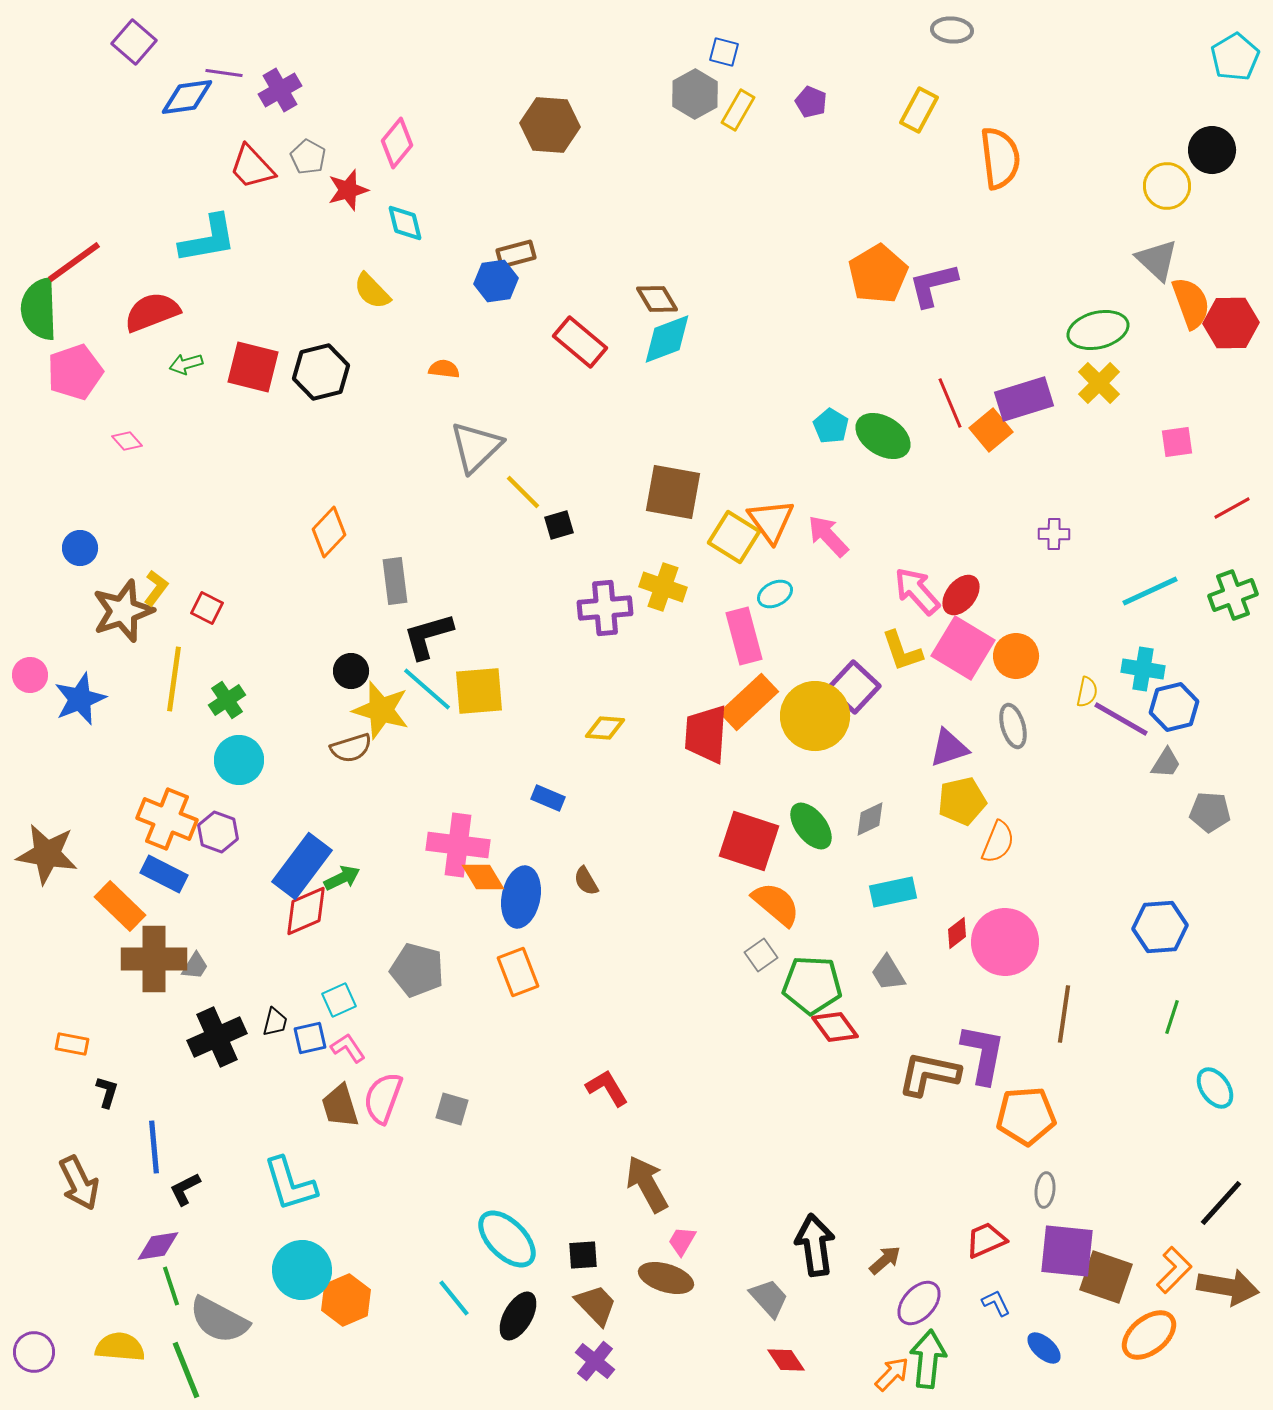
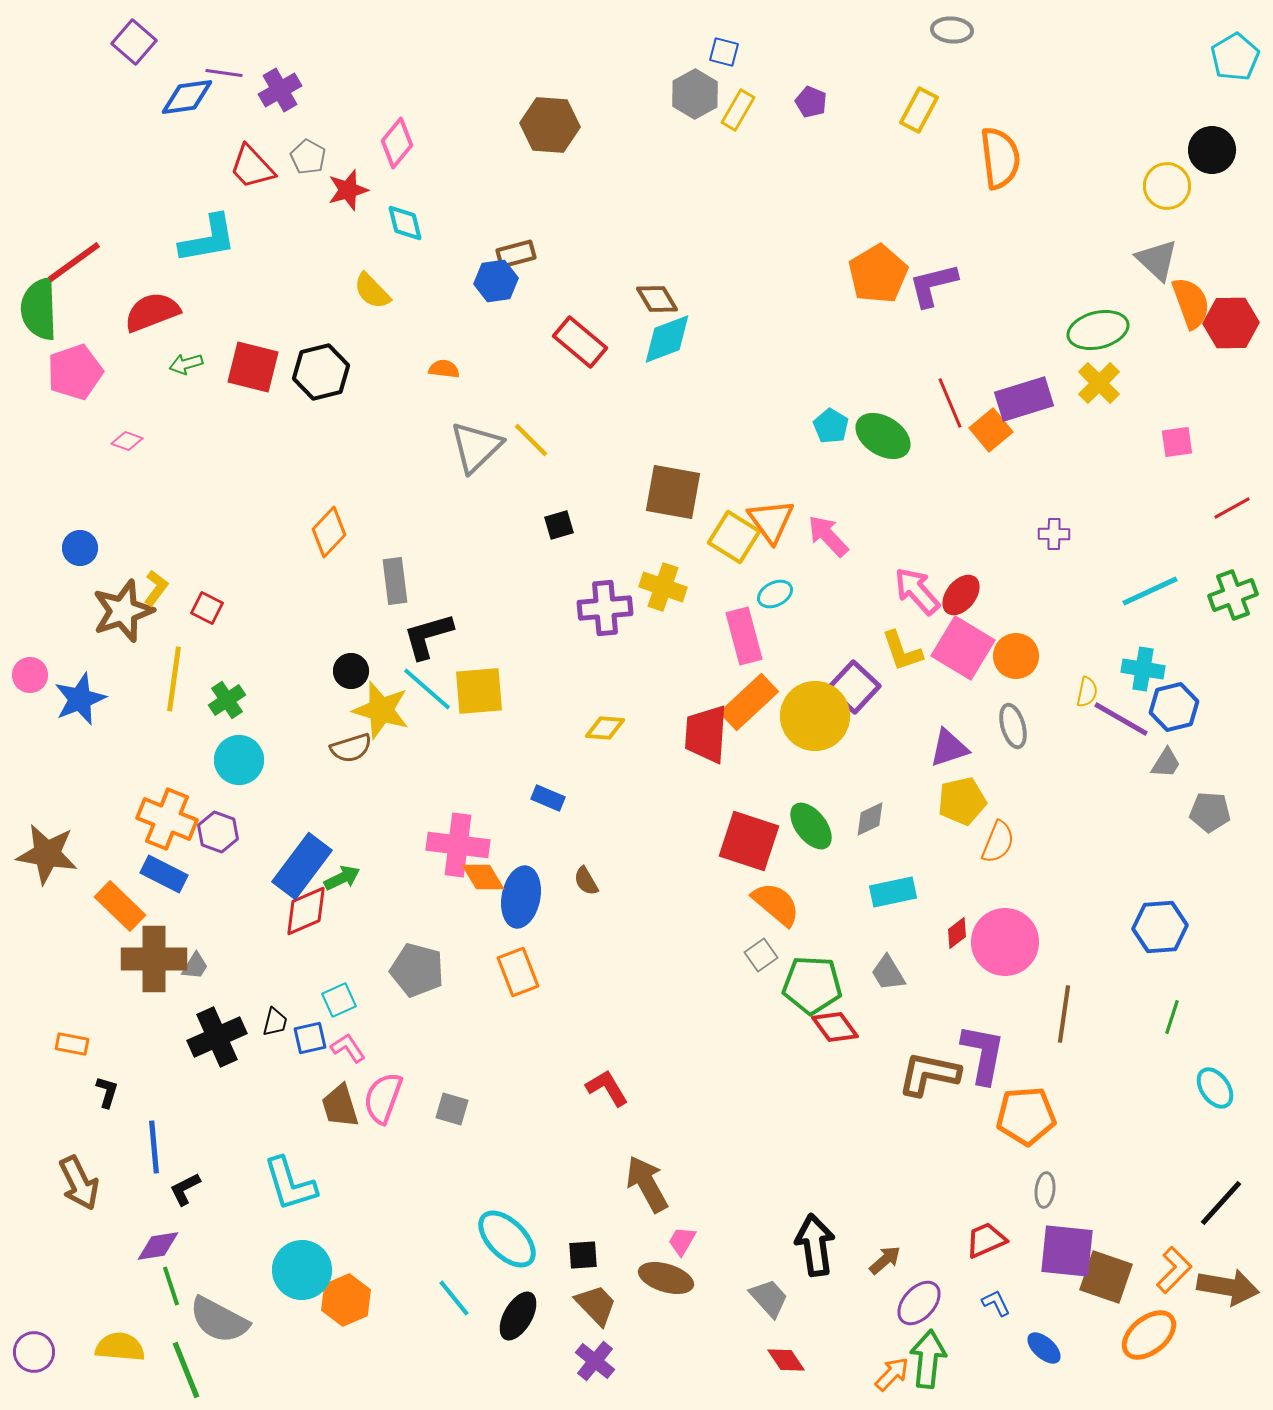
pink diamond at (127, 441): rotated 28 degrees counterclockwise
yellow line at (523, 492): moved 8 px right, 52 px up
